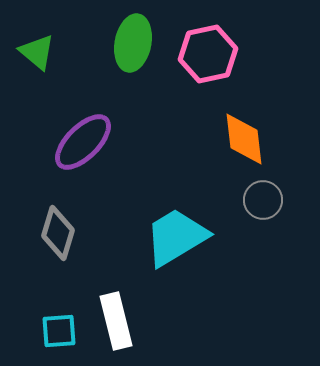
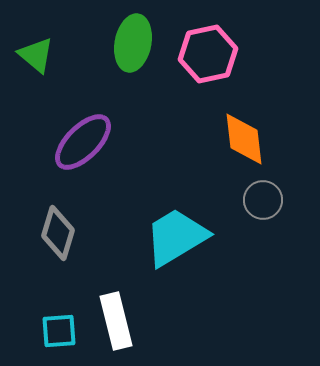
green triangle: moved 1 px left, 3 px down
